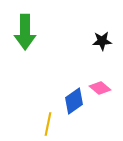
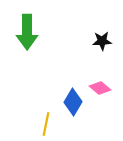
green arrow: moved 2 px right
blue diamond: moved 1 px left, 1 px down; rotated 24 degrees counterclockwise
yellow line: moved 2 px left
